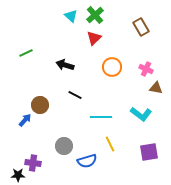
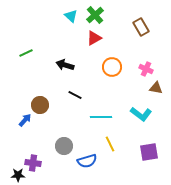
red triangle: rotated 14 degrees clockwise
